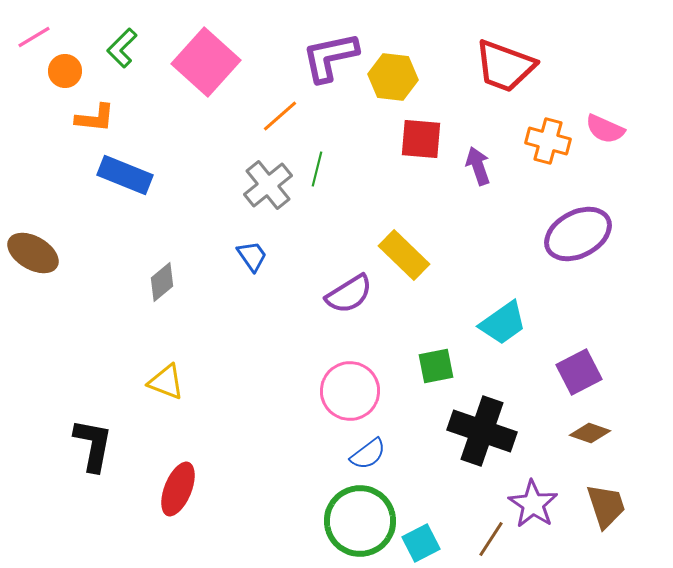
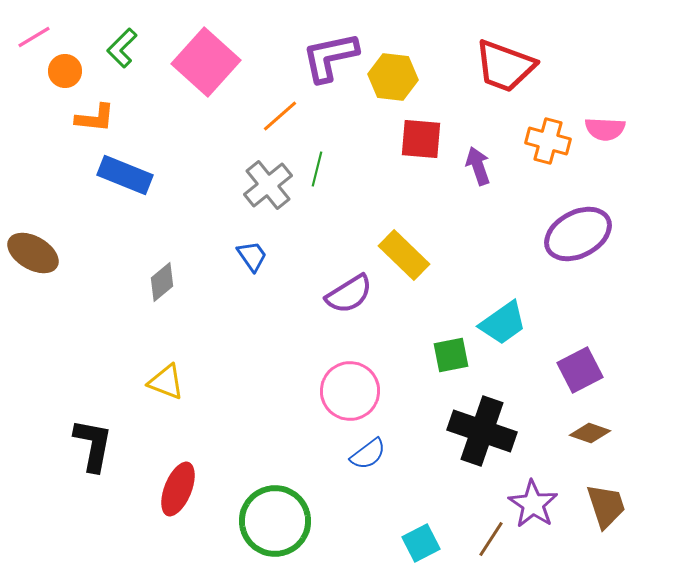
pink semicircle: rotated 21 degrees counterclockwise
green square: moved 15 px right, 11 px up
purple square: moved 1 px right, 2 px up
green circle: moved 85 px left
